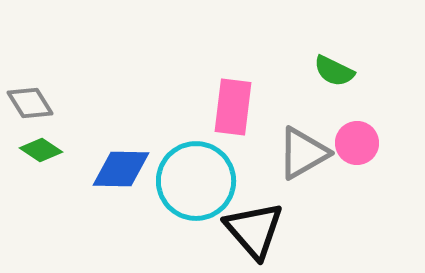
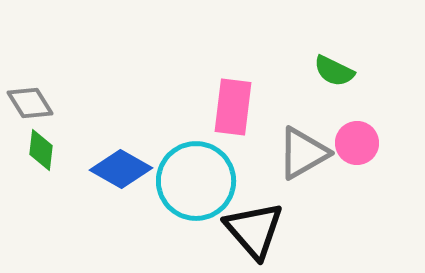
green diamond: rotated 63 degrees clockwise
blue diamond: rotated 28 degrees clockwise
